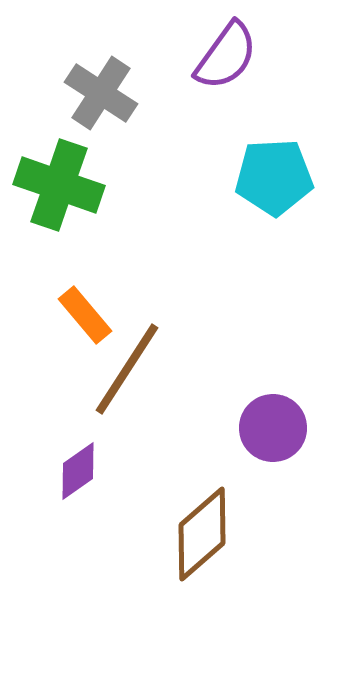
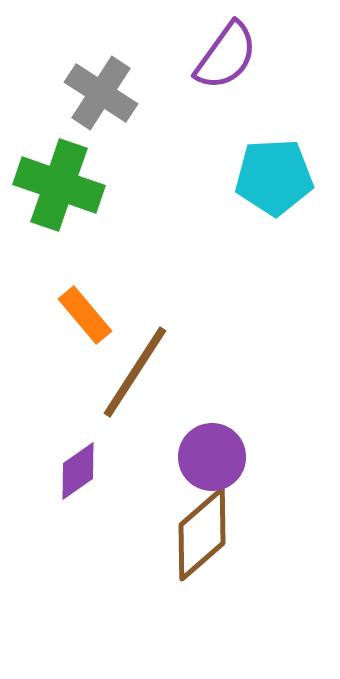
brown line: moved 8 px right, 3 px down
purple circle: moved 61 px left, 29 px down
